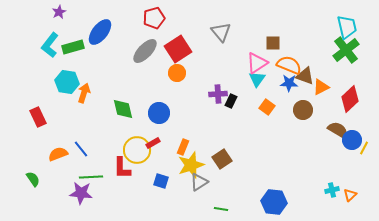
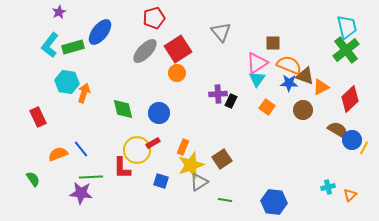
cyan cross at (332, 190): moved 4 px left, 3 px up
green line at (221, 209): moved 4 px right, 9 px up
